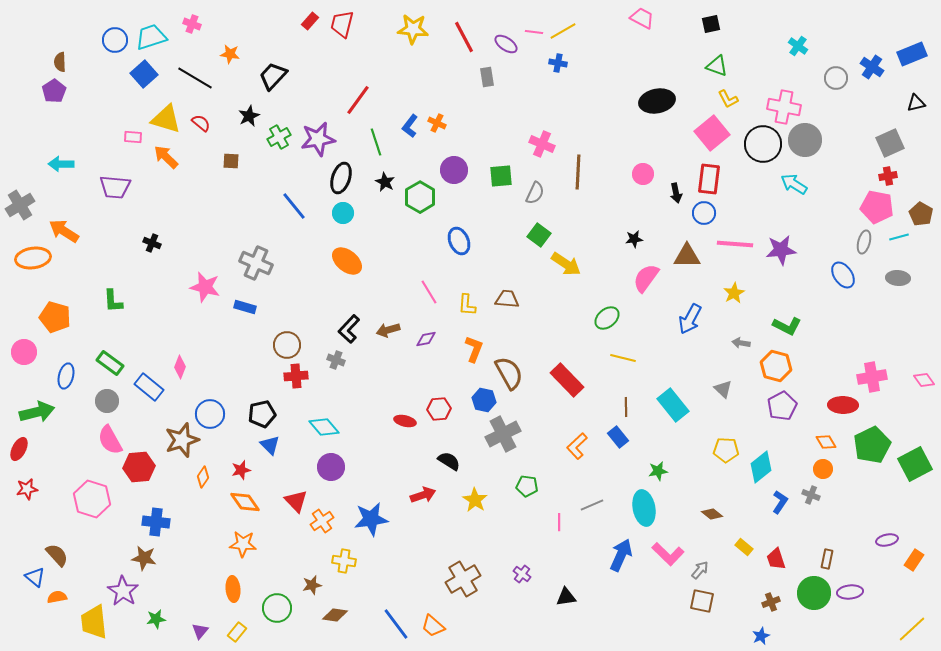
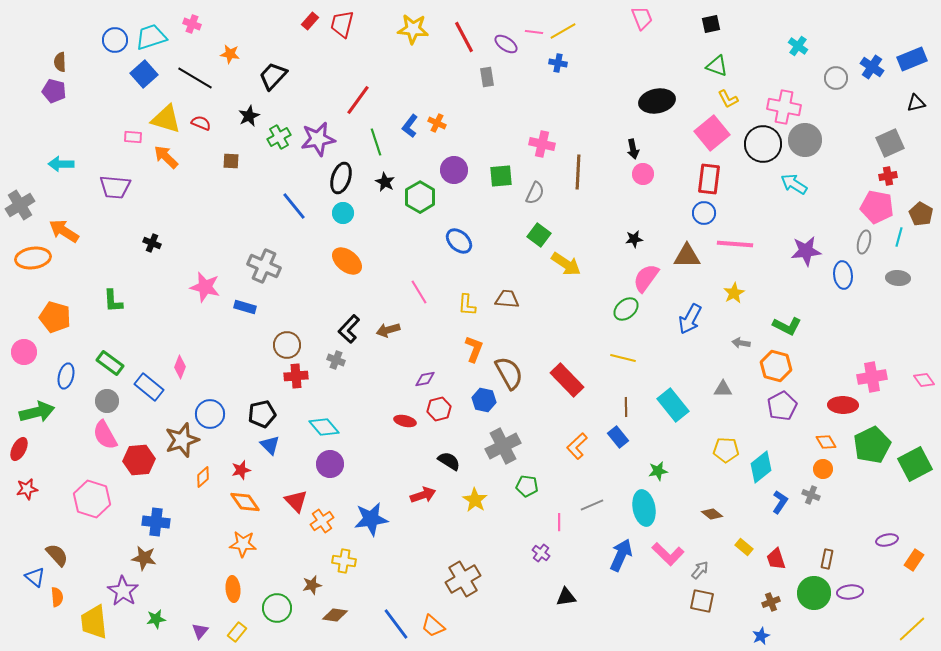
pink trapezoid at (642, 18): rotated 40 degrees clockwise
blue rectangle at (912, 54): moved 5 px down
purple pentagon at (54, 91): rotated 25 degrees counterclockwise
red semicircle at (201, 123): rotated 18 degrees counterclockwise
pink cross at (542, 144): rotated 10 degrees counterclockwise
black arrow at (676, 193): moved 43 px left, 44 px up
cyan line at (899, 237): rotated 60 degrees counterclockwise
blue ellipse at (459, 241): rotated 24 degrees counterclockwise
purple star at (781, 250): moved 25 px right, 1 px down
gray cross at (256, 263): moved 8 px right, 3 px down
blue ellipse at (843, 275): rotated 28 degrees clockwise
pink line at (429, 292): moved 10 px left
green ellipse at (607, 318): moved 19 px right, 9 px up
purple diamond at (426, 339): moved 1 px left, 40 px down
gray triangle at (723, 389): rotated 42 degrees counterclockwise
red hexagon at (439, 409): rotated 10 degrees counterclockwise
gray cross at (503, 434): moved 12 px down
pink semicircle at (110, 440): moved 5 px left, 5 px up
red hexagon at (139, 467): moved 7 px up
purple circle at (331, 467): moved 1 px left, 3 px up
orange diamond at (203, 477): rotated 15 degrees clockwise
purple cross at (522, 574): moved 19 px right, 21 px up
orange semicircle at (57, 597): rotated 96 degrees clockwise
